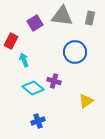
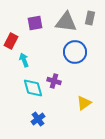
gray triangle: moved 4 px right, 6 px down
purple square: rotated 21 degrees clockwise
cyan diamond: rotated 35 degrees clockwise
yellow triangle: moved 2 px left, 2 px down
blue cross: moved 2 px up; rotated 16 degrees counterclockwise
